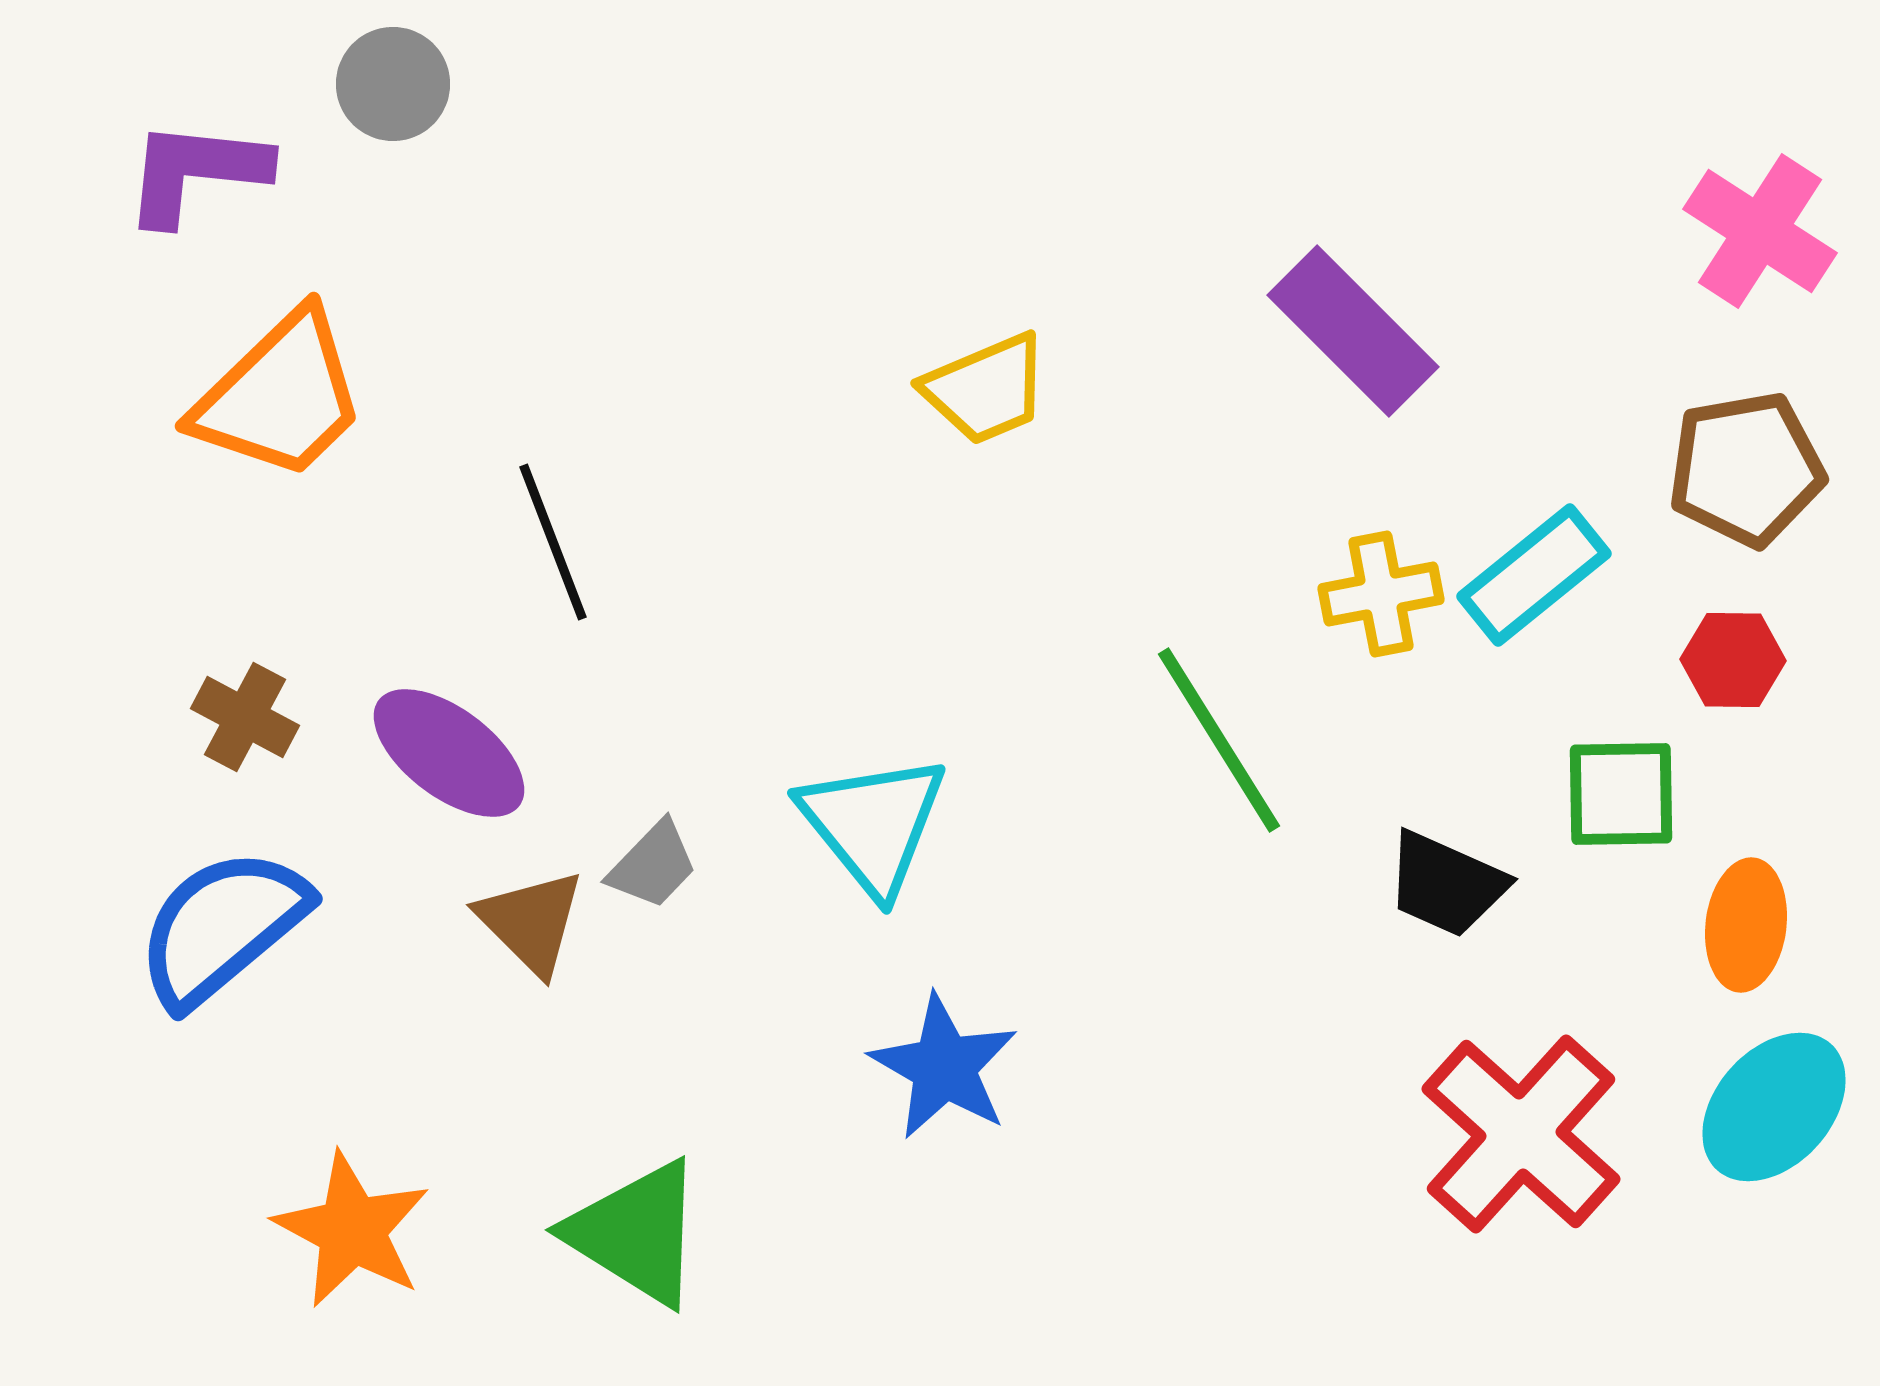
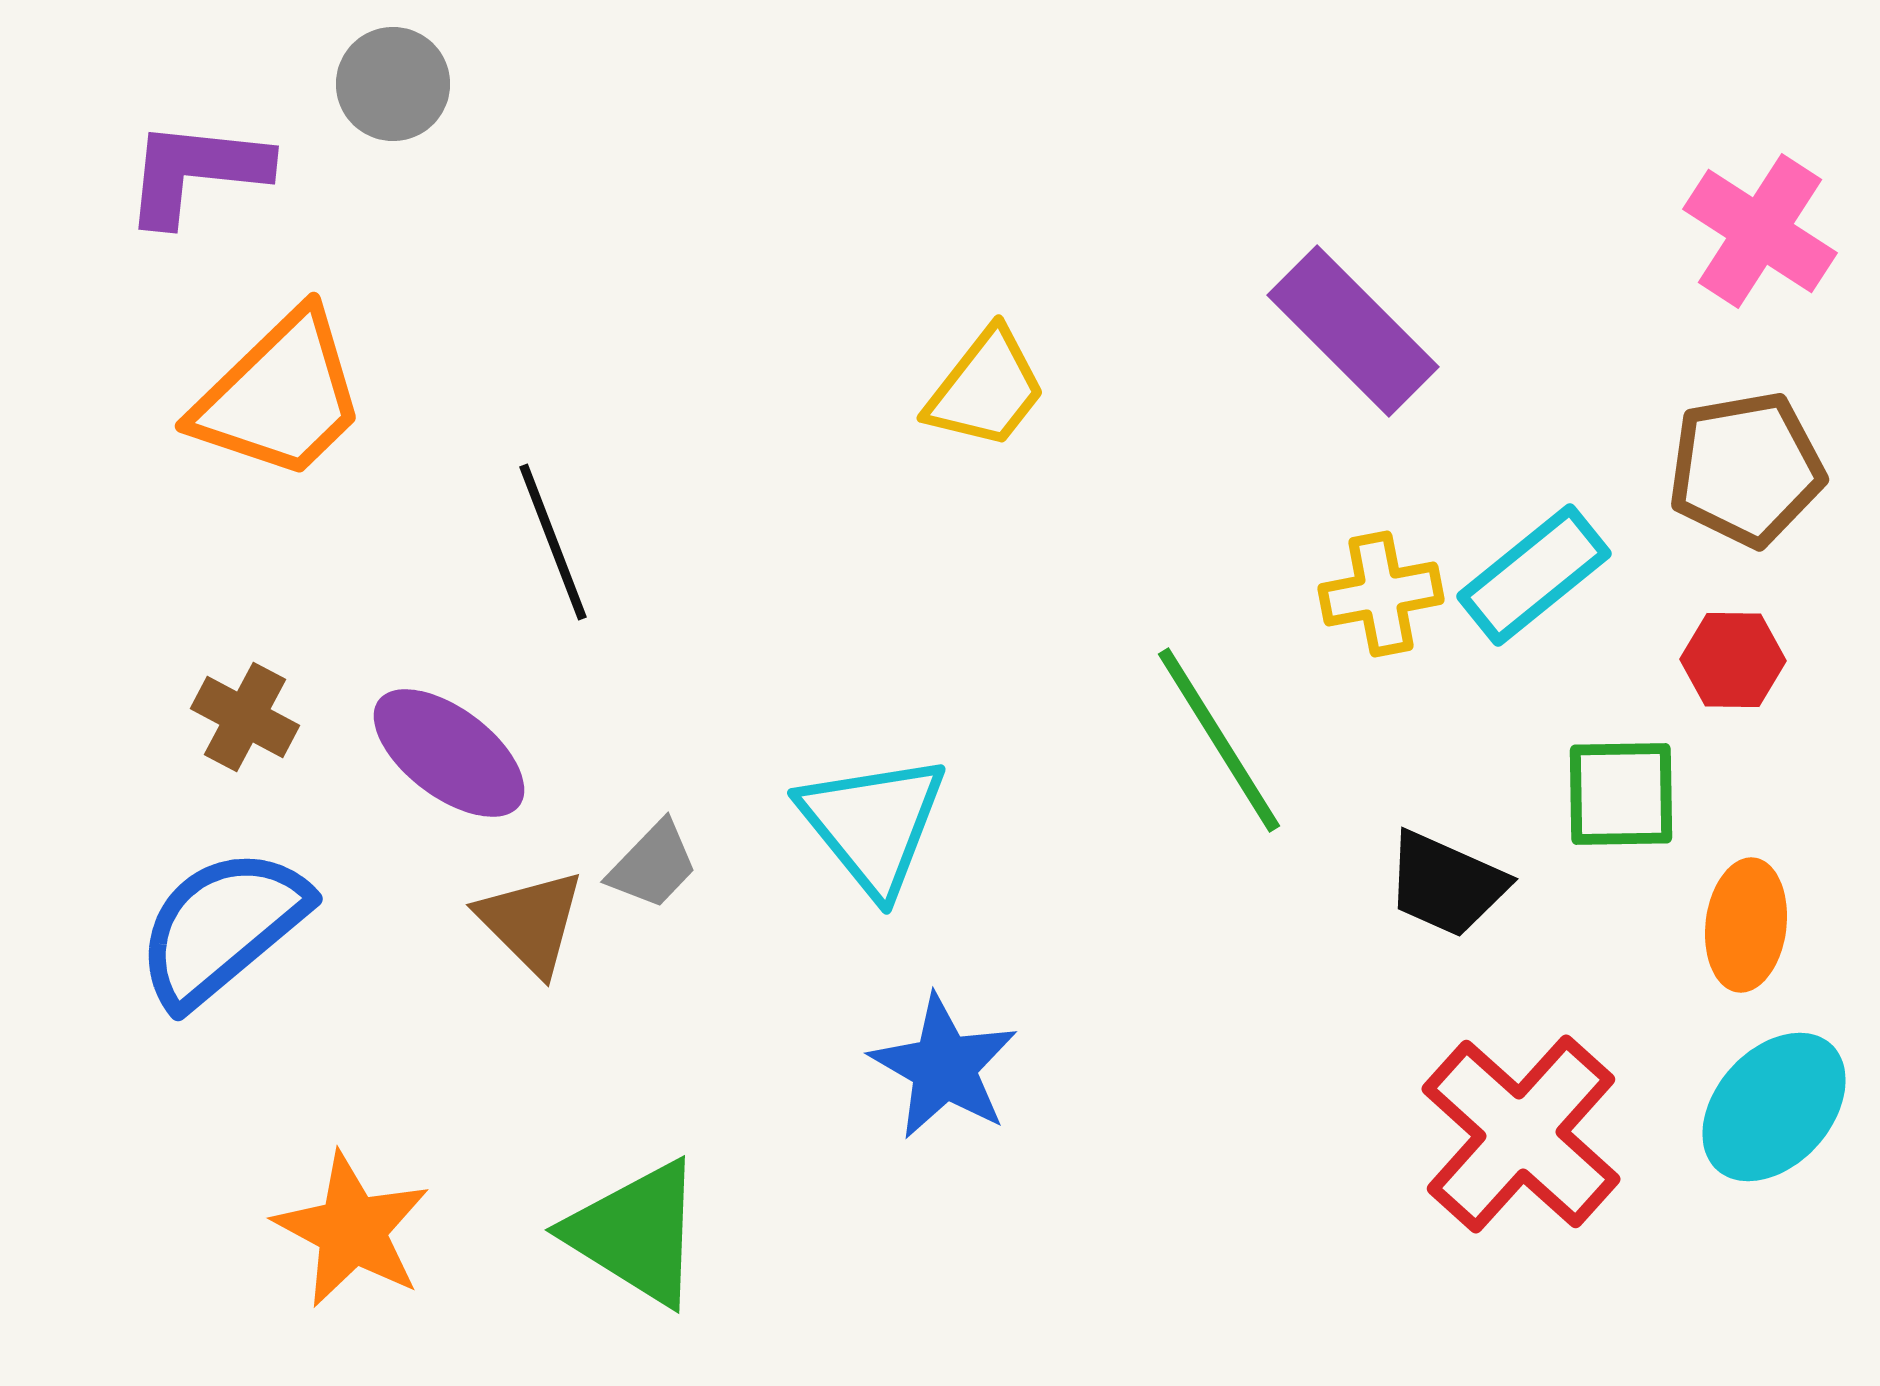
yellow trapezoid: rotated 29 degrees counterclockwise
